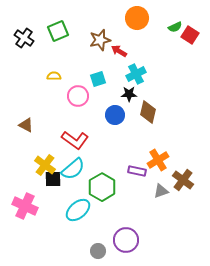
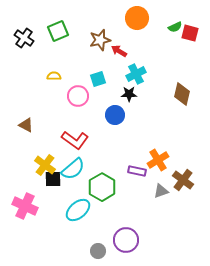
red square: moved 2 px up; rotated 18 degrees counterclockwise
brown diamond: moved 34 px right, 18 px up
